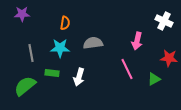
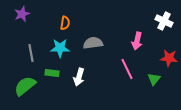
purple star: rotated 21 degrees counterclockwise
green triangle: rotated 24 degrees counterclockwise
